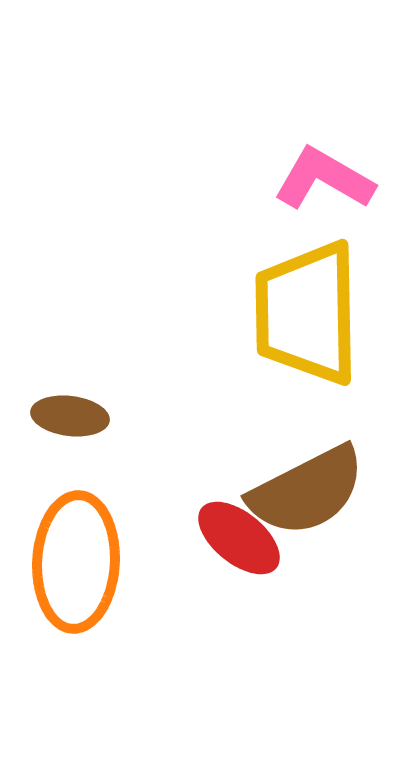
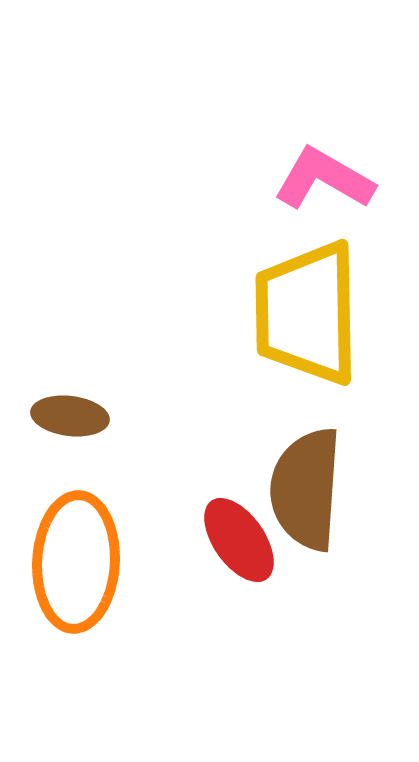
brown semicircle: moved 1 px left, 2 px up; rotated 121 degrees clockwise
red ellipse: moved 2 px down; rotated 16 degrees clockwise
